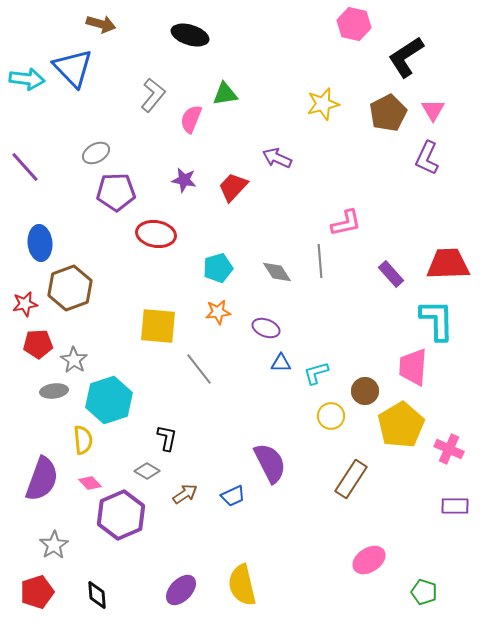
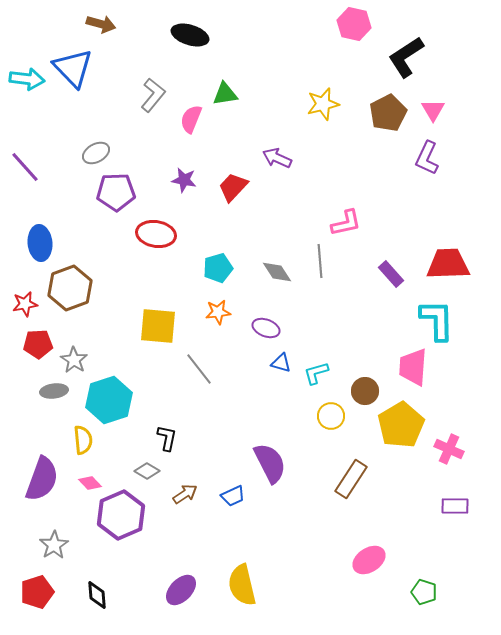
blue triangle at (281, 363): rotated 15 degrees clockwise
